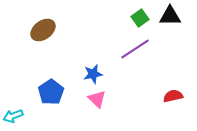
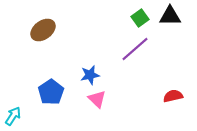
purple line: rotated 8 degrees counterclockwise
blue star: moved 3 px left, 1 px down
cyan arrow: rotated 144 degrees clockwise
